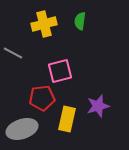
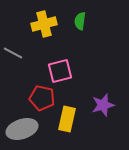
red pentagon: rotated 20 degrees clockwise
purple star: moved 5 px right, 1 px up
